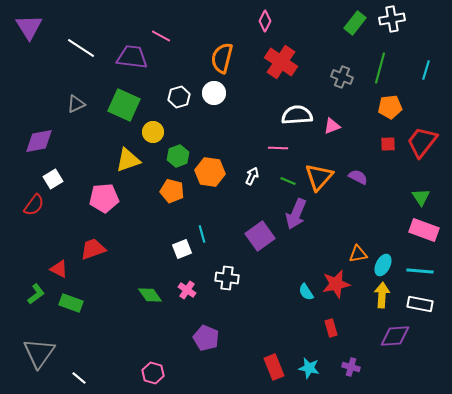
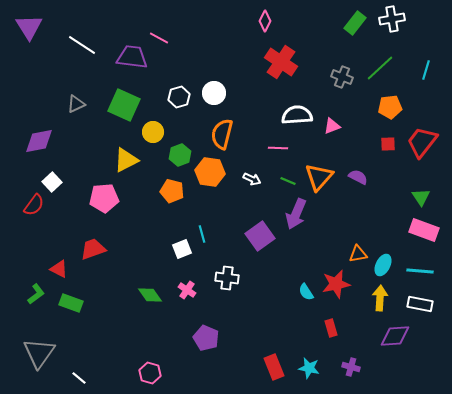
pink line at (161, 36): moved 2 px left, 2 px down
white line at (81, 48): moved 1 px right, 3 px up
orange semicircle at (222, 58): moved 76 px down
green line at (380, 68): rotated 32 degrees clockwise
green hexagon at (178, 156): moved 2 px right, 1 px up
yellow triangle at (128, 160): moved 2 px left; rotated 8 degrees counterclockwise
white arrow at (252, 176): moved 3 px down; rotated 90 degrees clockwise
white square at (53, 179): moved 1 px left, 3 px down; rotated 12 degrees counterclockwise
yellow arrow at (382, 295): moved 2 px left, 3 px down
pink hexagon at (153, 373): moved 3 px left
